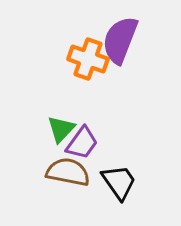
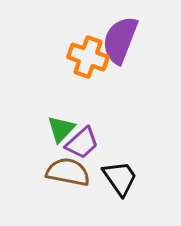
orange cross: moved 2 px up
purple trapezoid: rotated 12 degrees clockwise
black trapezoid: moved 1 px right, 4 px up
